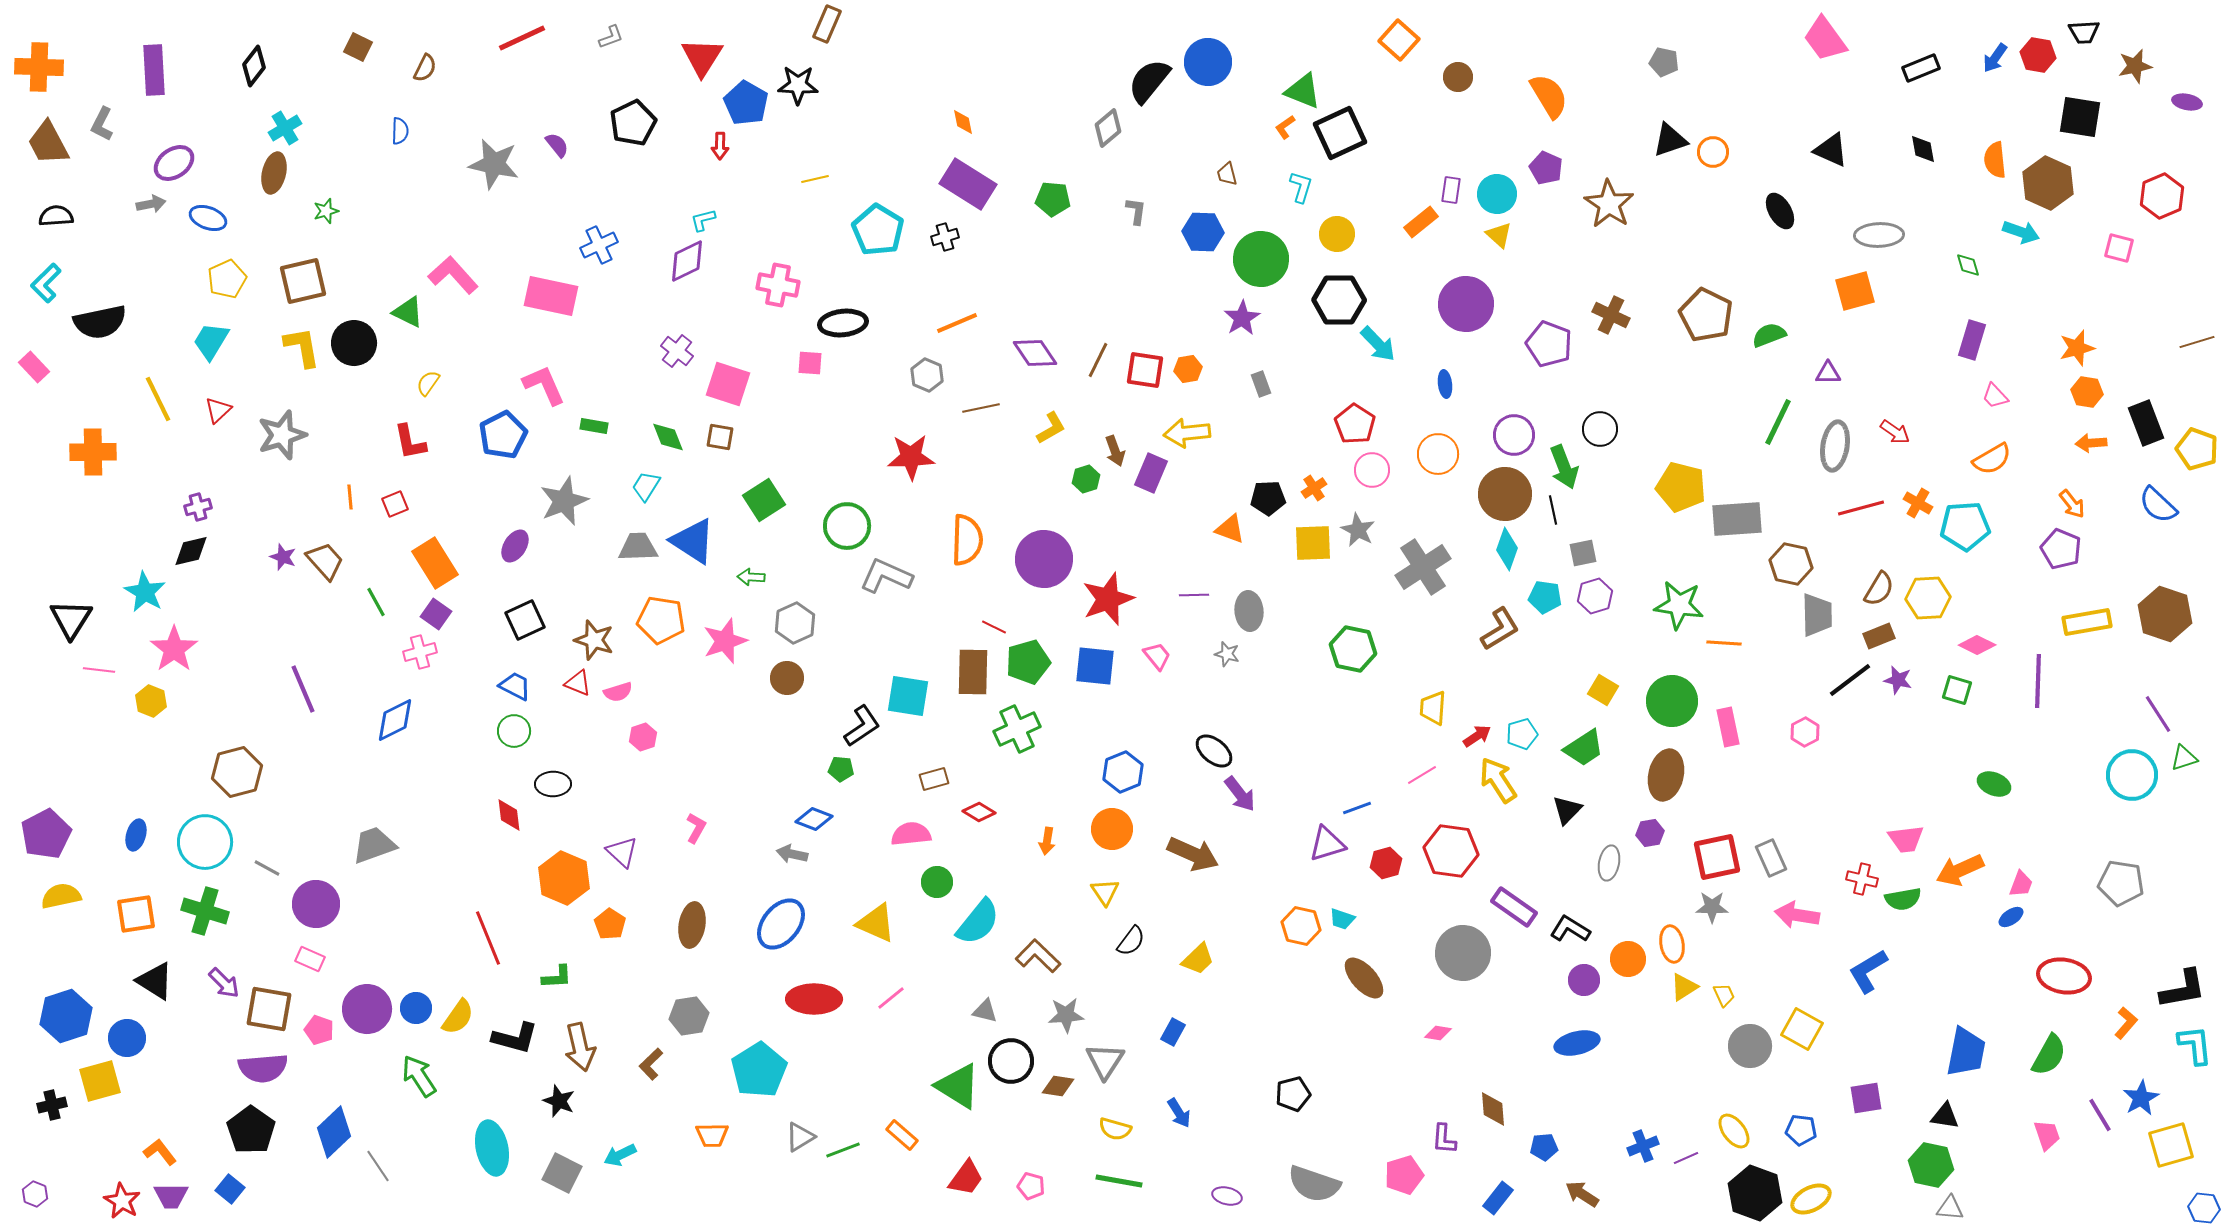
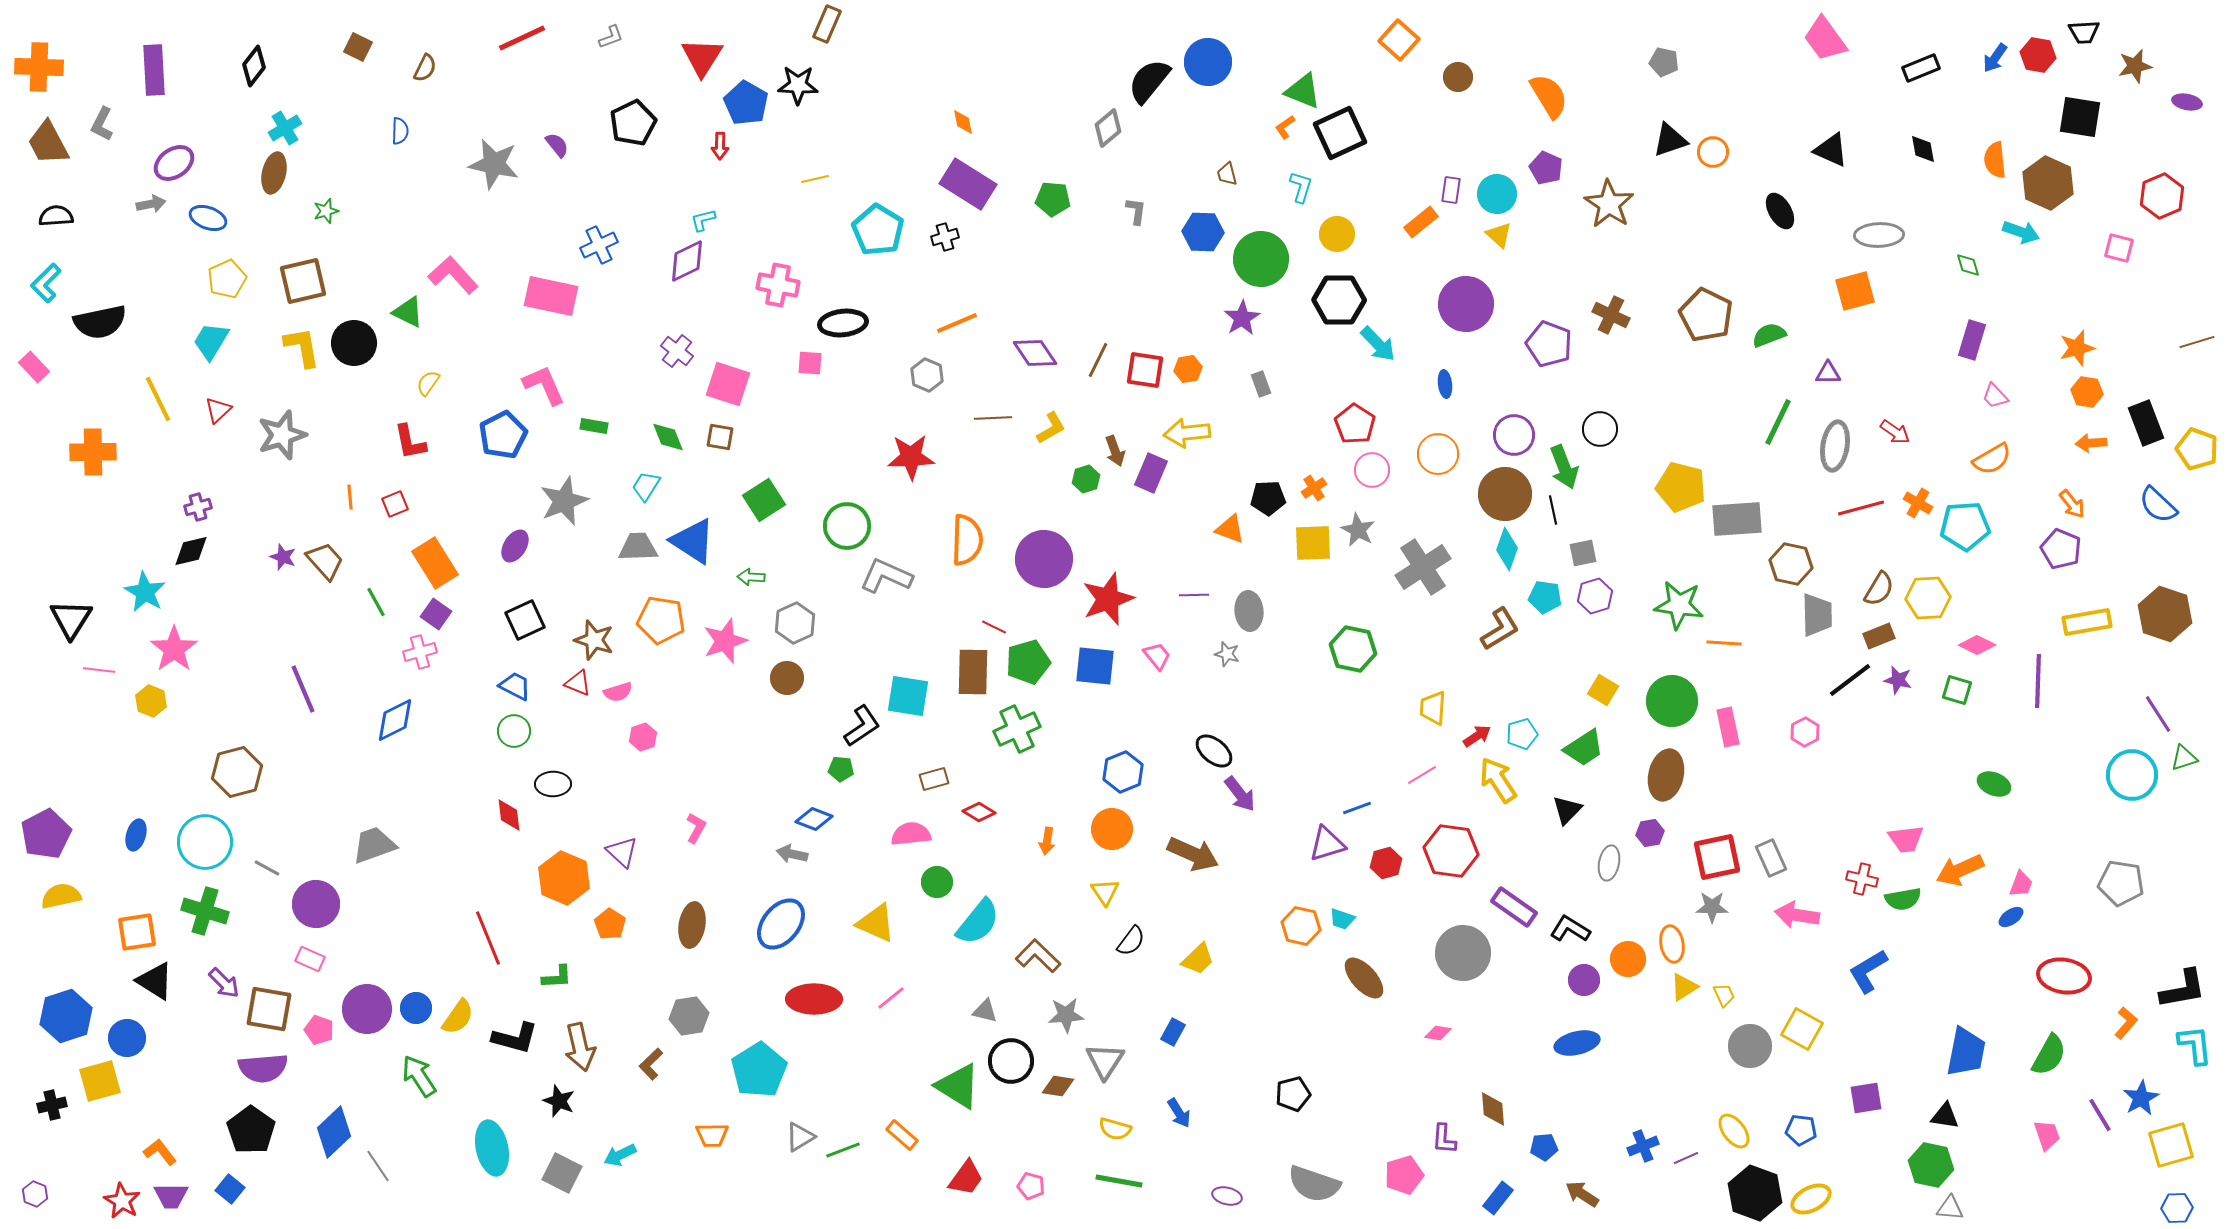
brown line at (981, 408): moved 12 px right, 10 px down; rotated 9 degrees clockwise
orange square at (136, 914): moved 1 px right, 18 px down
blue hexagon at (2204, 1208): moved 27 px left; rotated 8 degrees counterclockwise
